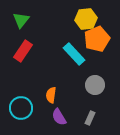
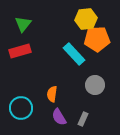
green triangle: moved 2 px right, 4 px down
orange pentagon: rotated 20 degrees clockwise
red rectangle: moved 3 px left; rotated 40 degrees clockwise
orange semicircle: moved 1 px right, 1 px up
gray rectangle: moved 7 px left, 1 px down
